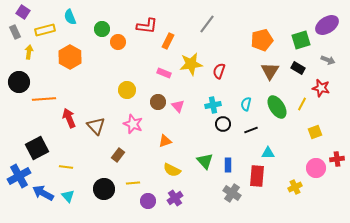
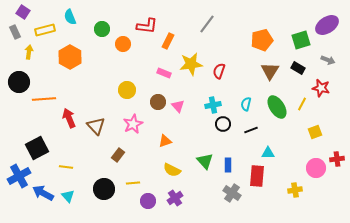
orange circle at (118, 42): moved 5 px right, 2 px down
pink star at (133, 124): rotated 24 degrees clockwise
yellow cross at (295, 187): moved 3 px down; rotated 16 degrees clockwise
